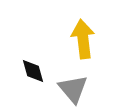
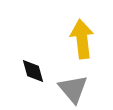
yellow arrow: moved 1 px left
